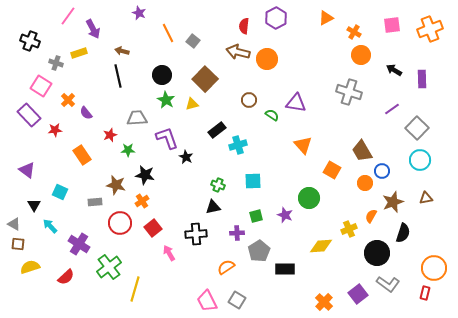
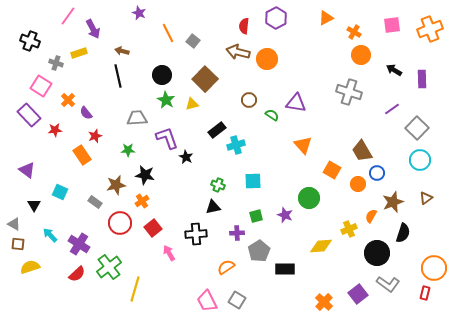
red star at (110, 135): moved 15 px left, 1 px down
cyan cross at (238, 145): moved 2 px left
blue circle at (382, 171): moved 5 px left, 2 px down
orange circle at (365, 183): moved 7 px left, 1 px down
brown star at (116, 185): rotated 24 degrees counterclockwise
brown triangle at (426, 198): rotated 24 degrees counterclockwise
gray rectangle at (95, 202): rotated 40 degrees clockwise
cyan arrow at (50, 226): moved 9 px down
red semicircle at (66, 277): moved 11 px right, 3 px up
